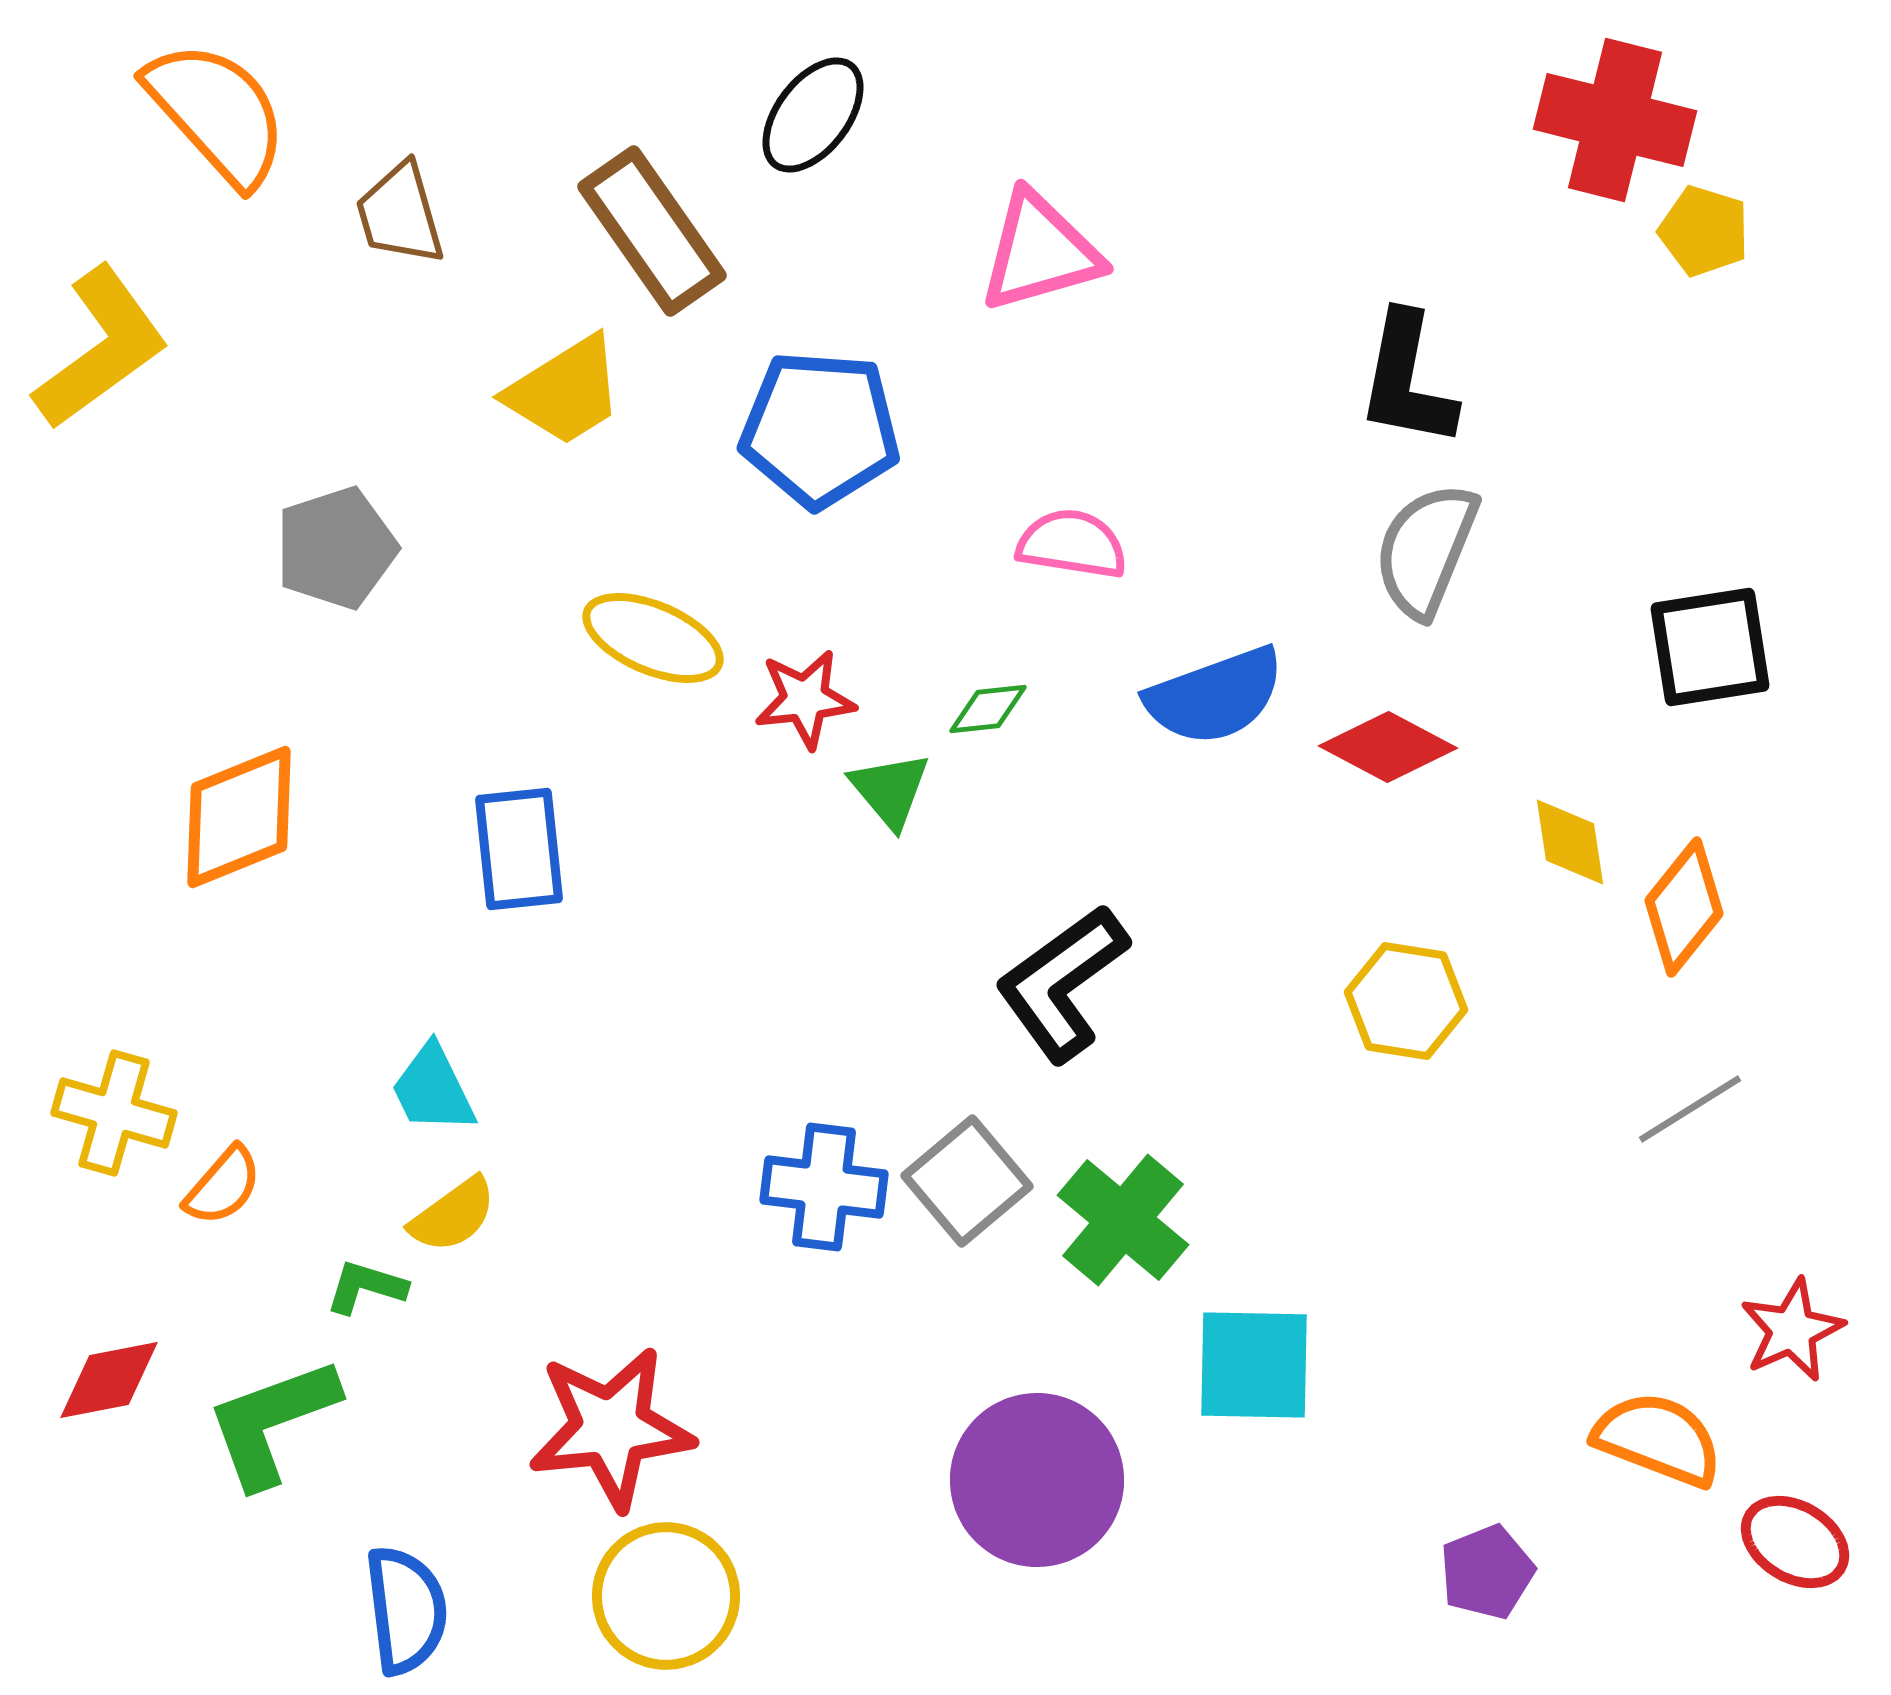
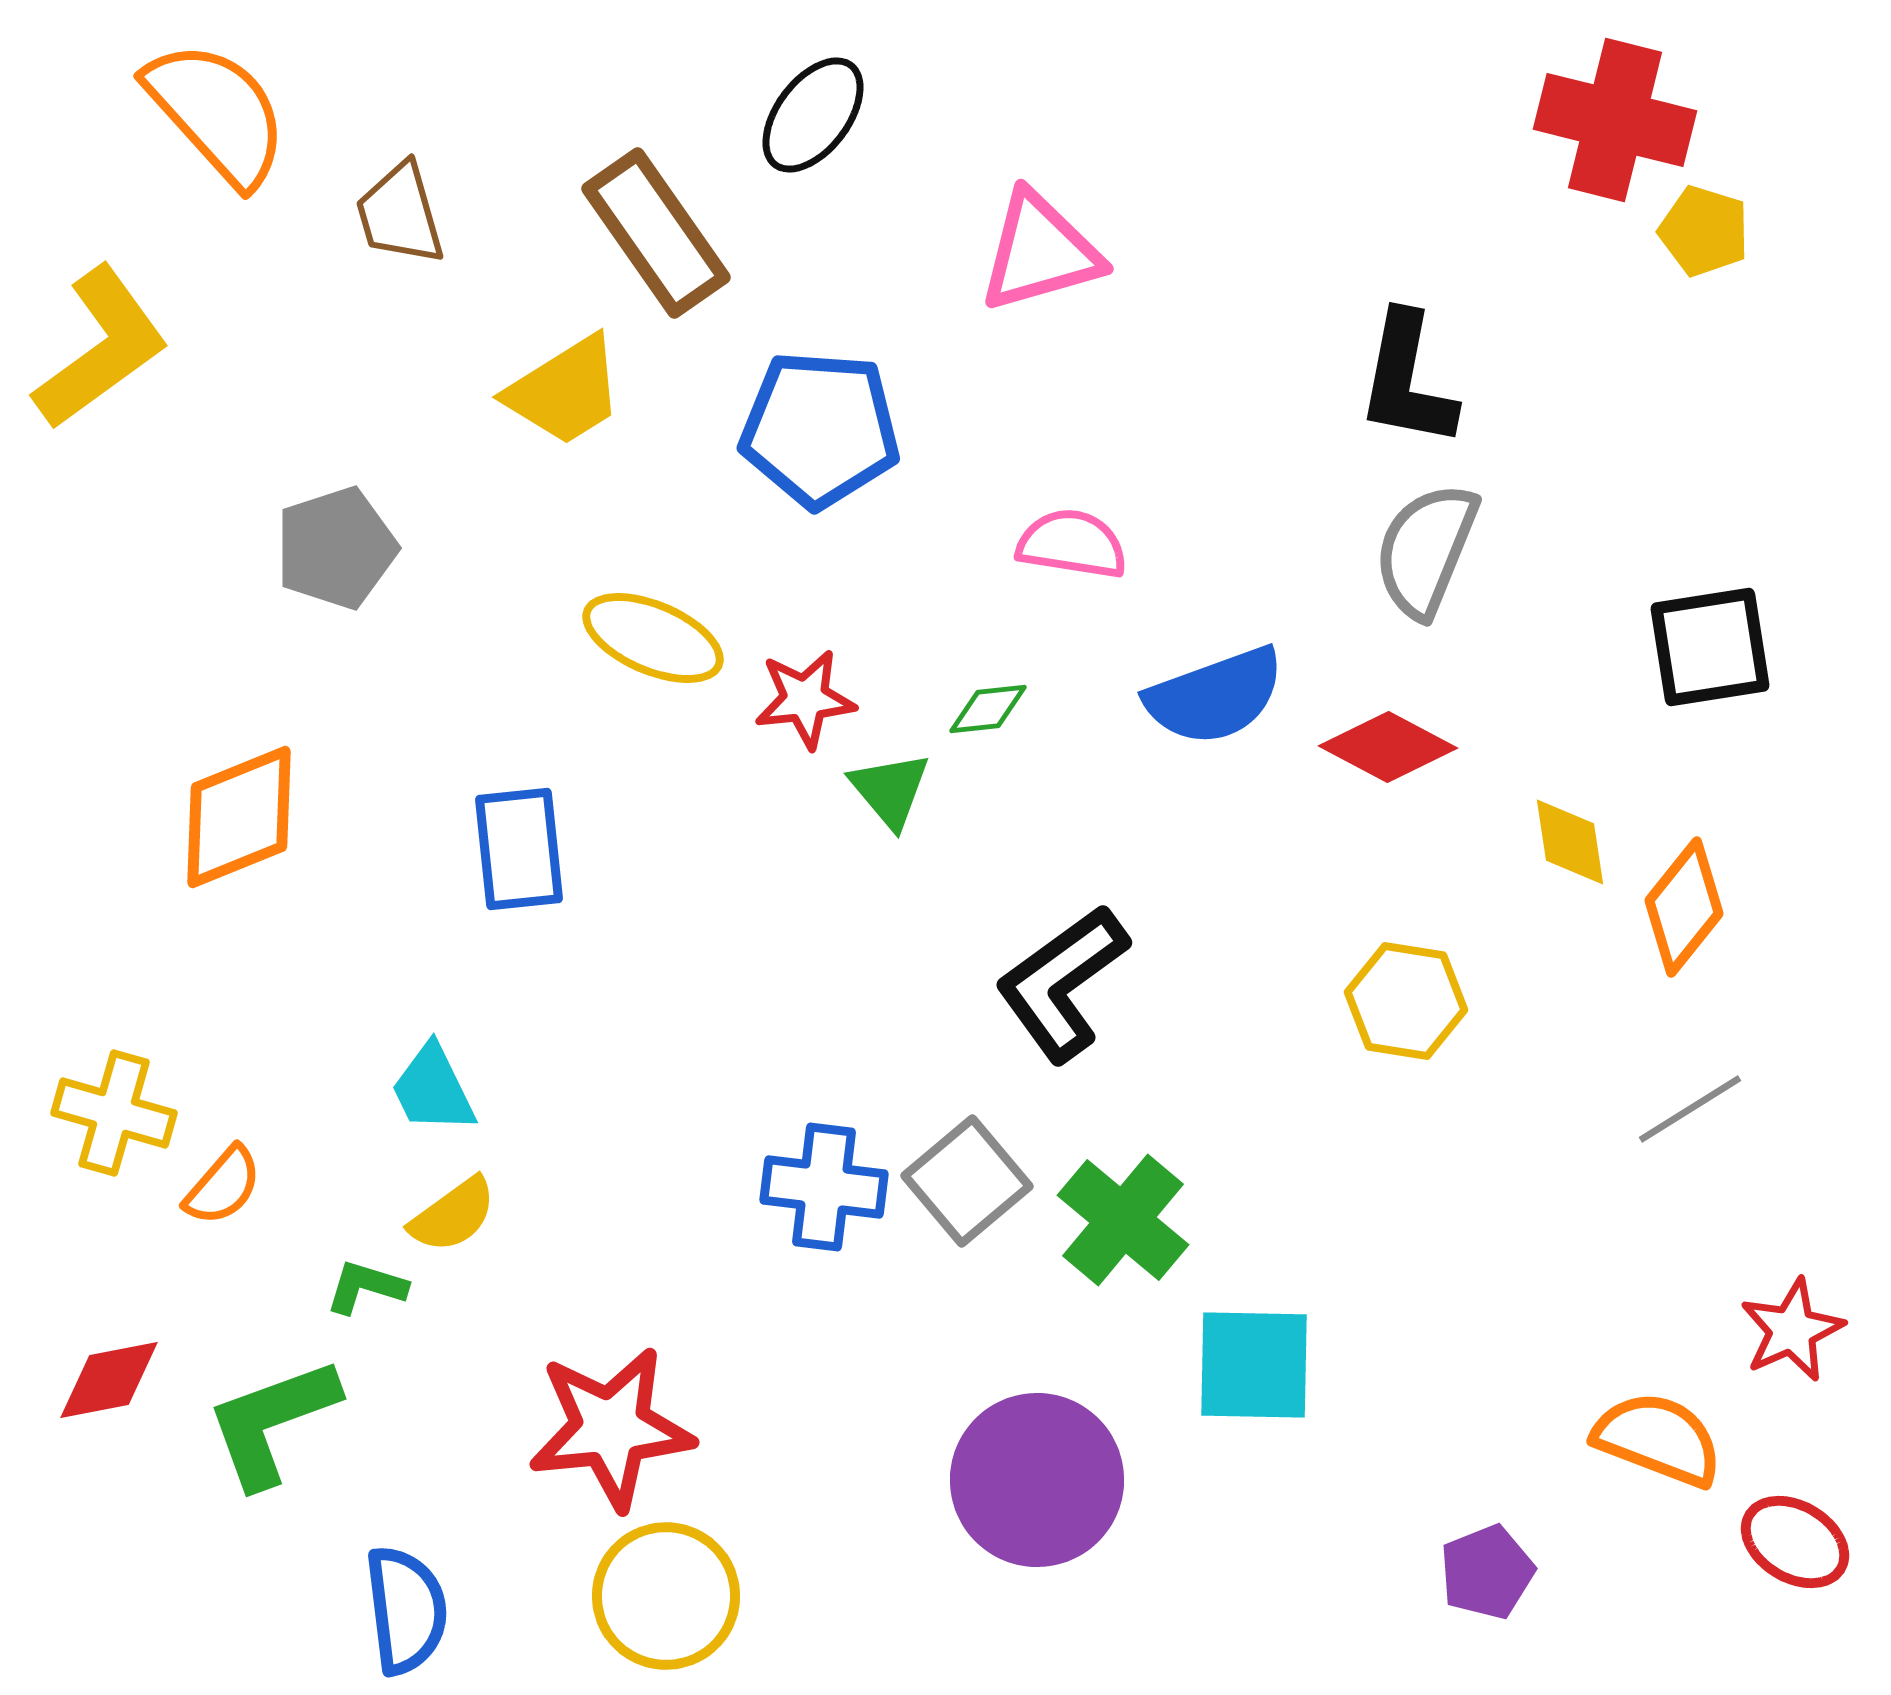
brown rectangle at (652, 231): moved 4 px right, 2 px down
